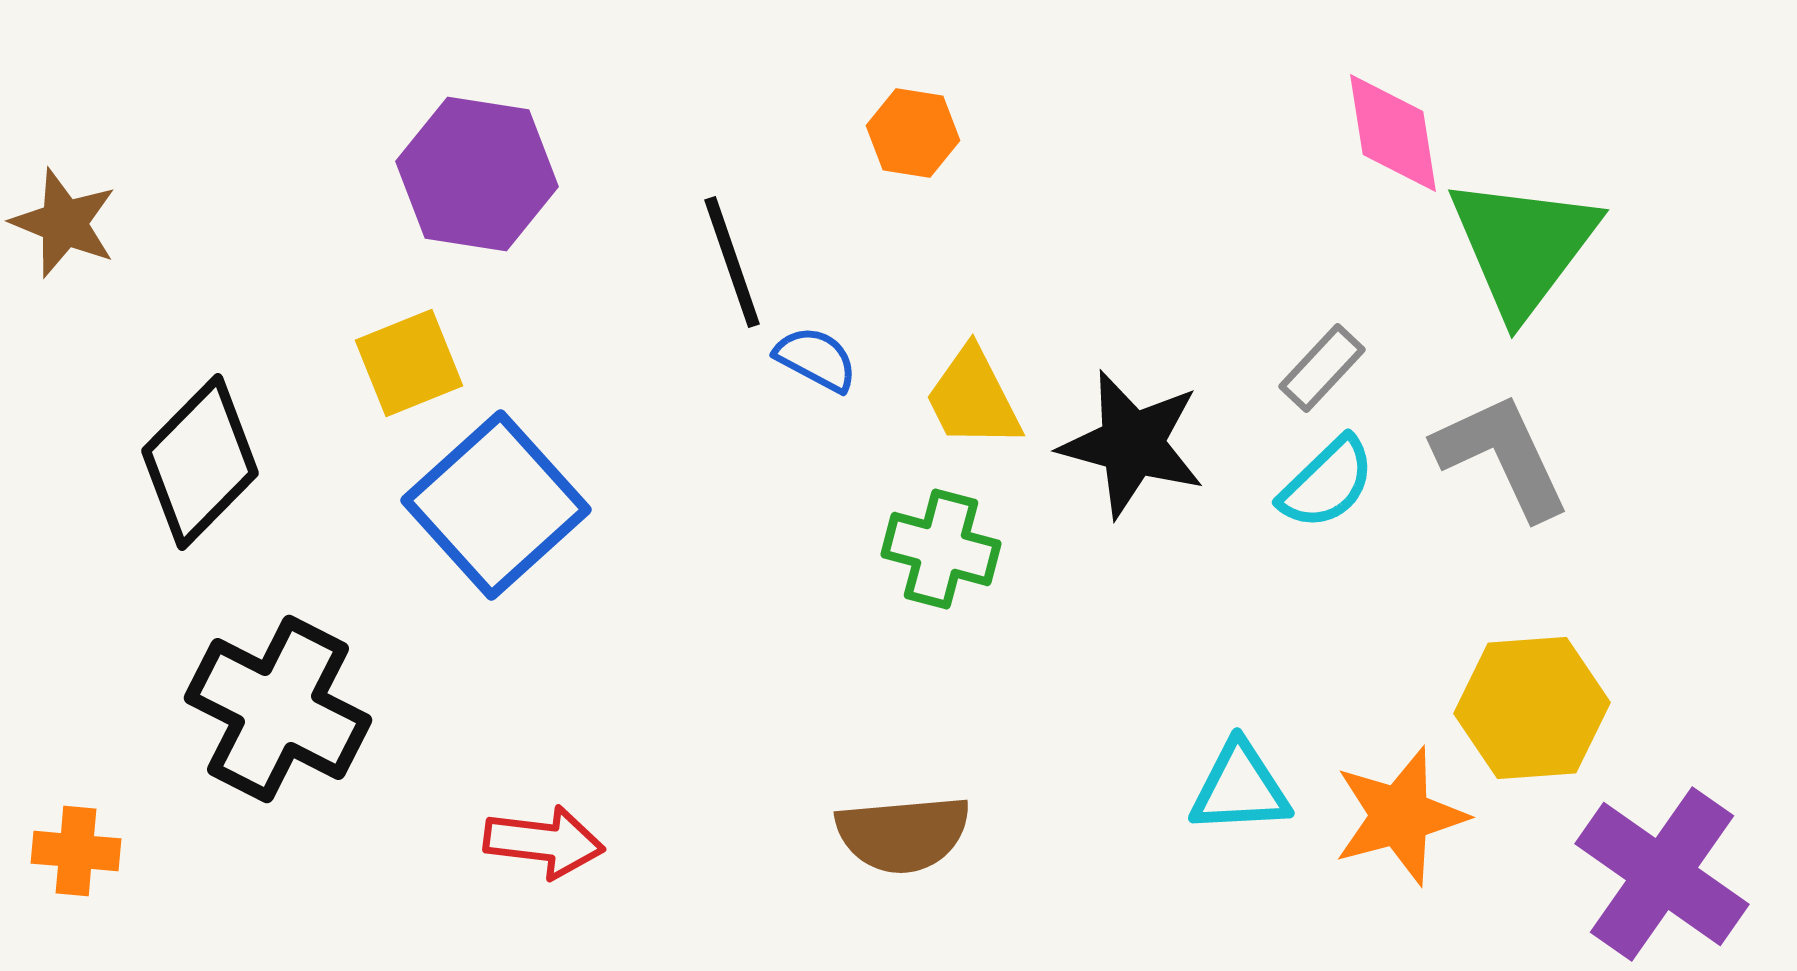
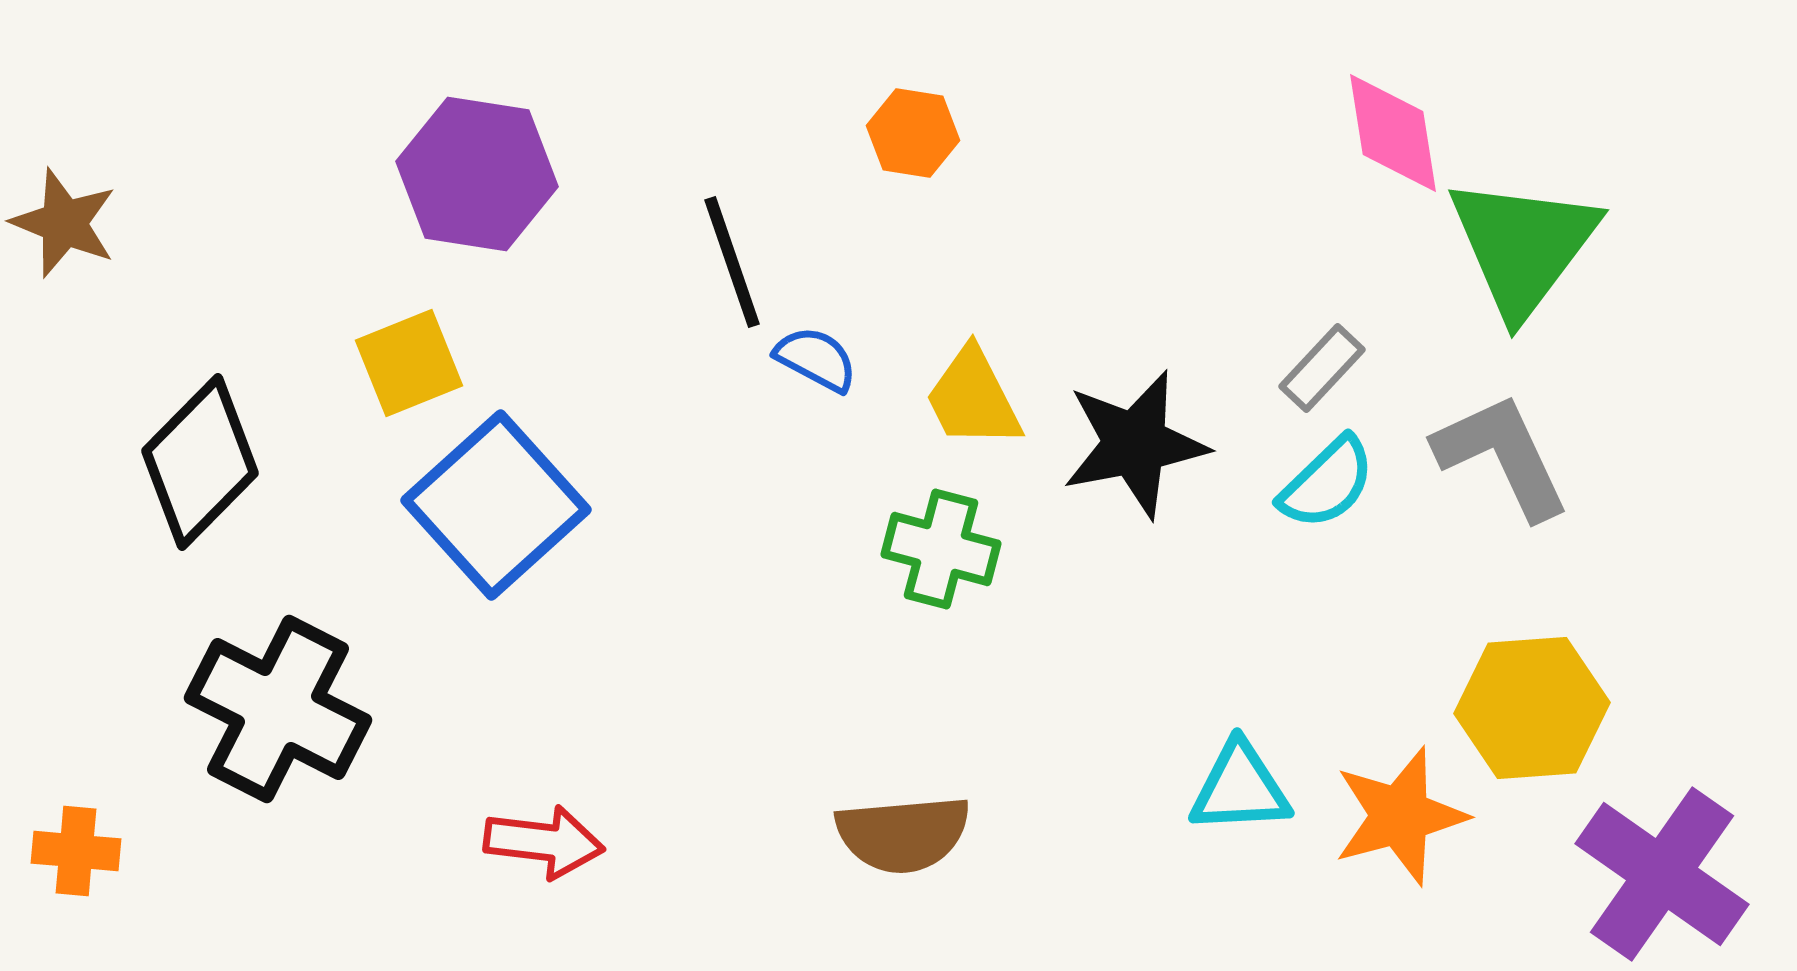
black star: moved 3 px right; rotated 26 degrees counterclockwise
